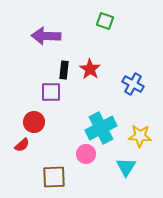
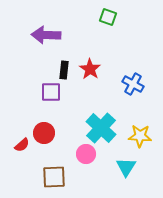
green square: moved 3 px right, 4 px up
purple arrow: moved 1 px up
red circle: moved 10 px right, 11 px down
cyan cross: rotated 20 degrees counterclockwise
